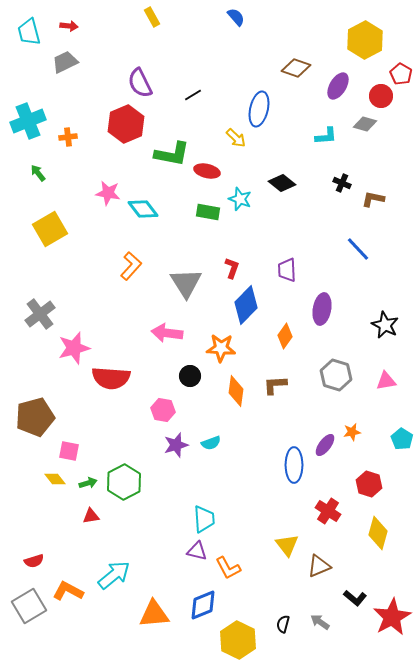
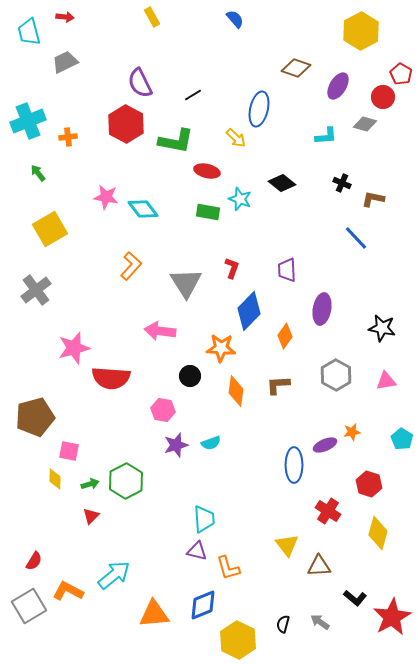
blue semicircle at (236, 17): moved 1 px left, 2 px down
red arrow at (69, 26): moved 4 px left, 9 px up
yellow hexagon at (365, 40): moved 4 px left, 9 px up
red circle at (381, 96): moved 2 px right, 1 px down
red hexagon at (126, 124): rotated 9 degrees counterclockwise
green L-shape at (172, 154): moved 4 px right, 13 px up
pink star at (108, 193): moved 2 px left, 4 px down
blue line at (358, 249): moved 2 px left, 11 px up
blue diamond at (246, 305): moved 3 px right, 6 px down
gray cross at (40, 314): moved 4 px left, 24 px up
black star at (385, 325): moved 3 px left, 3 px down; rotated 16 degrees counterclockwise
pink arrow at (167, 333): moved 7 px left, 2 px up
gray hexagon at (336, 375): rotated 12 degrees clockwise
brown L-shape at (275, 385): moved 3 px right
purple ellipse at (325, 445): rotated 30 degrees clockwise
yellow diamond at (55, 479): rotated 40 degrees clockwise
green hexagon at (124, 482): moved 2 px right, 1 px up
green arrow at (88, 483): moved 2 px right, 1 px down
red triangle at (91, 516): rotated 36 degrees counterclockwise
red semicircle at (34, 561): rotated 42 degrees counterclockwise
brown triangle at (319, 566): rotated 20 degrees clockwise
orange L-shape at (228, 568): rotated 12 degrees clockwise
